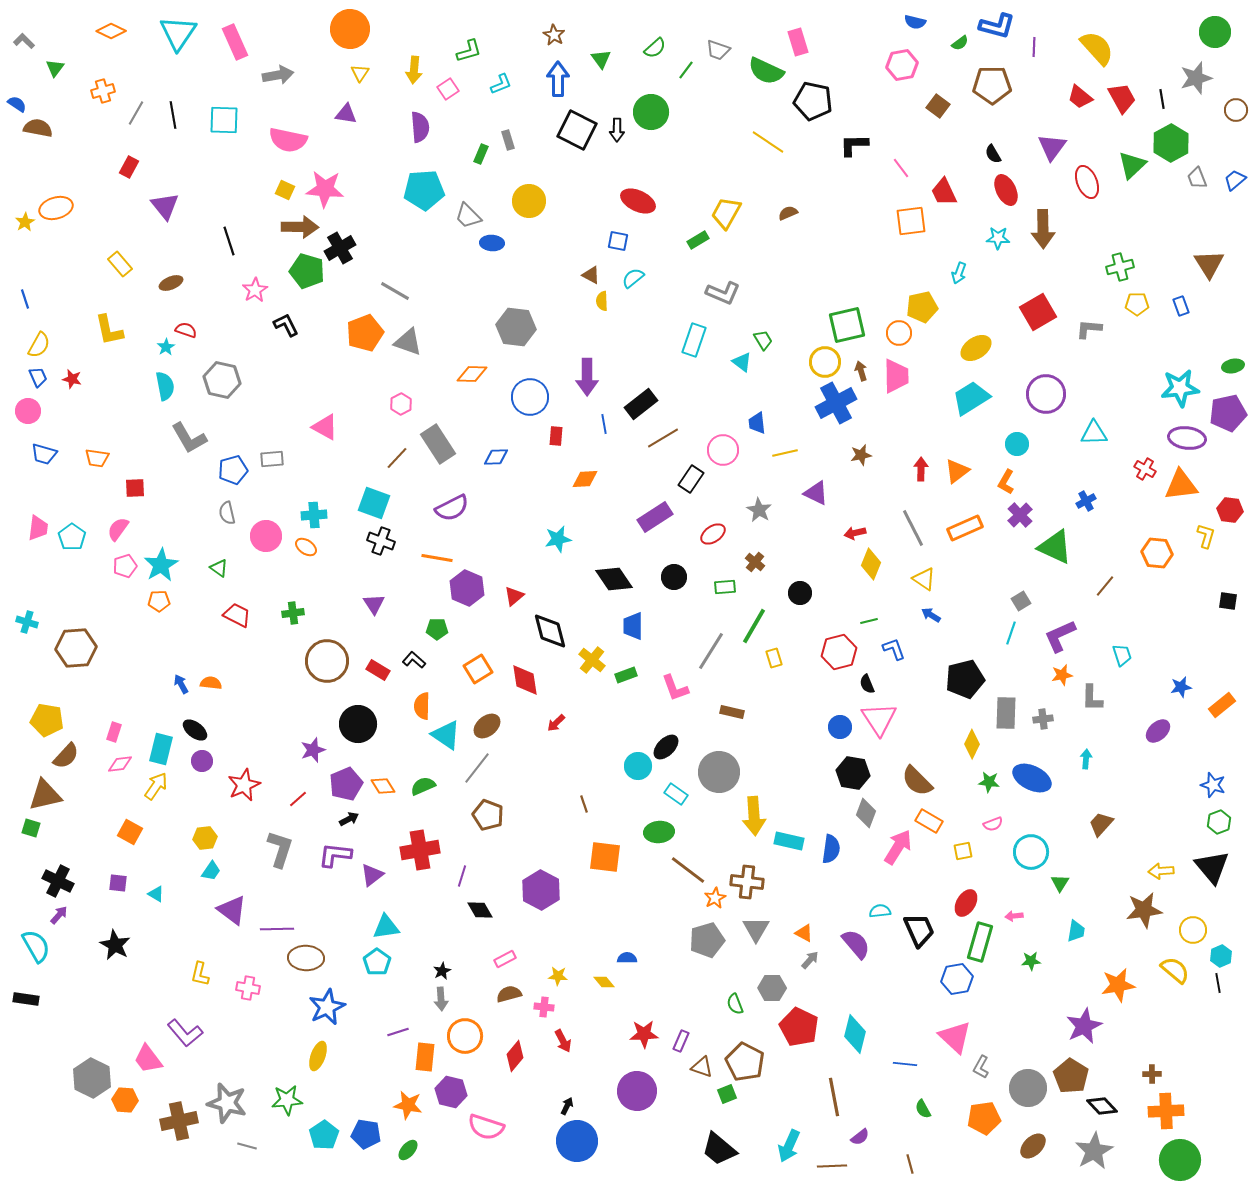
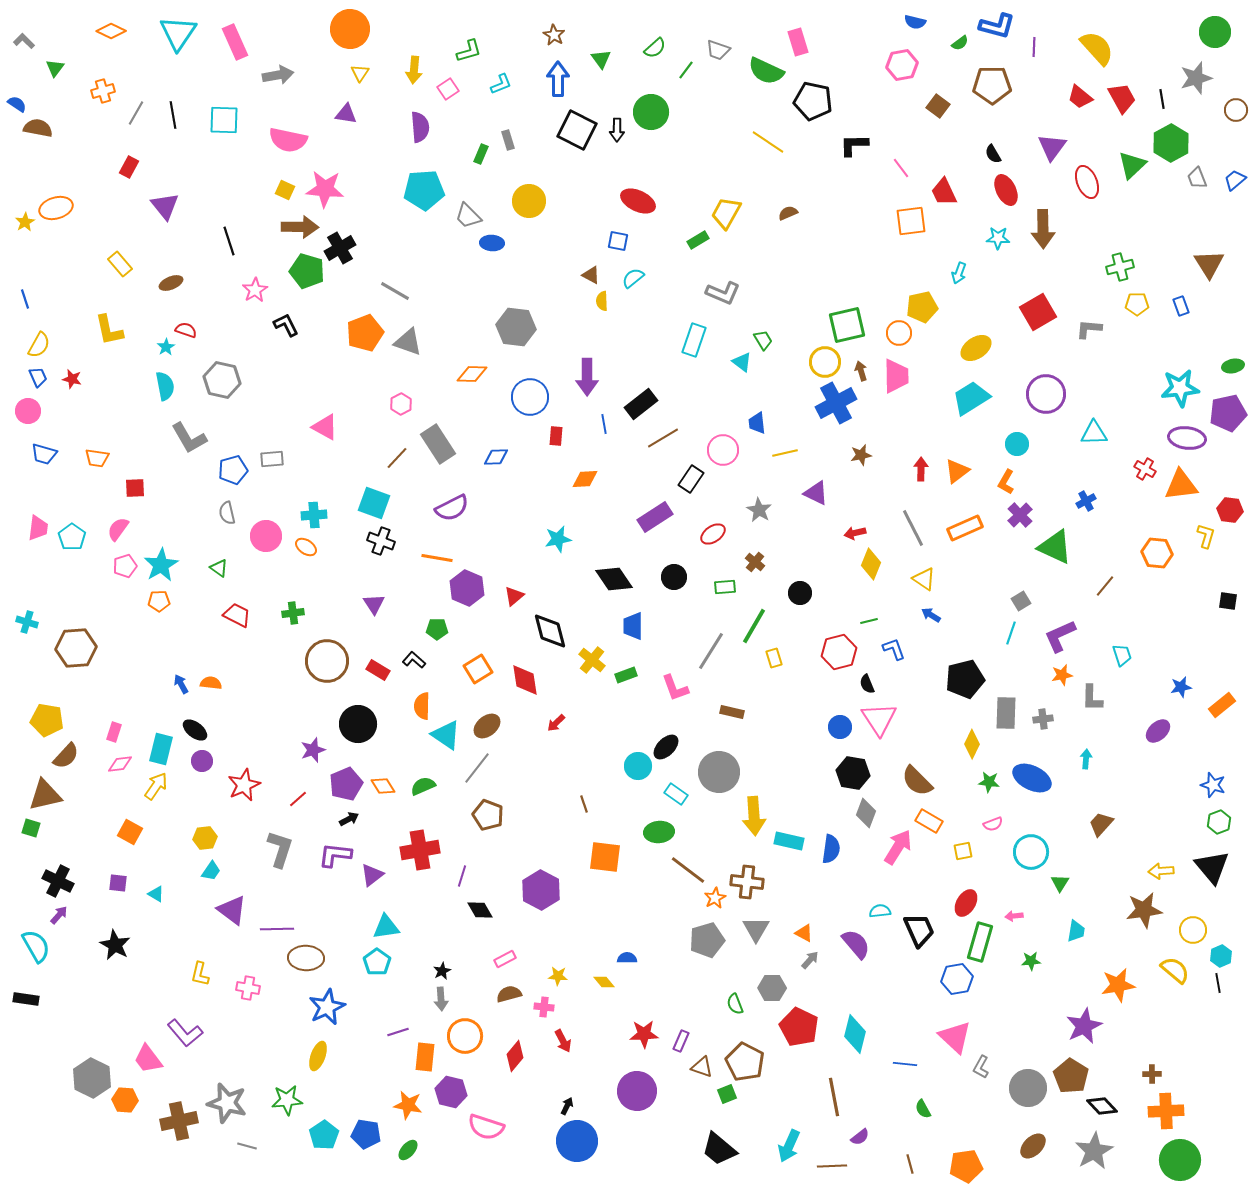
orange pentagon at (984, 1118): moved 18 px left, 48 px down
